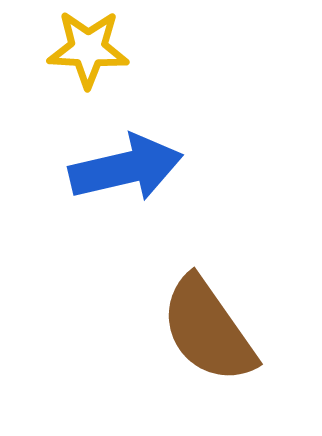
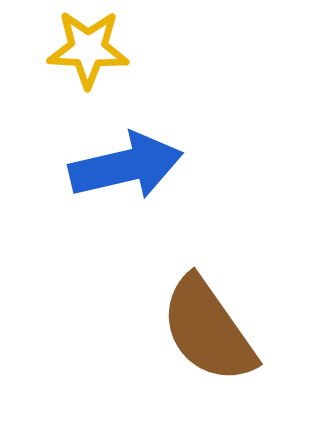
blue arrow: moved 2 px up
